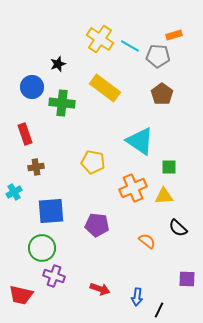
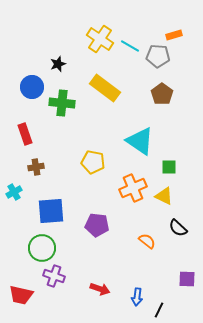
yellow triangle: rotated 30 degrees clockwise
